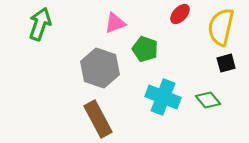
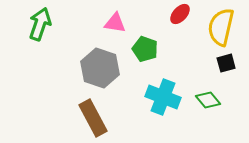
pink triangle: rotated 30 degrees clockwise
brown rectangle: moved 5 px left, 1 px up
